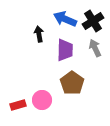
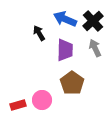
black cross: rotated 10 degrees counterclockwise
black arrow: moved 1 px up; rotated 21 degrees counterclockwise
